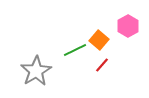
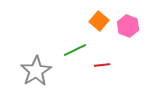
pink hexagon: rotated 10 degrees counterclockwise
orange square: moved 19 px up
red line: rotated 42 degrees clockwise
